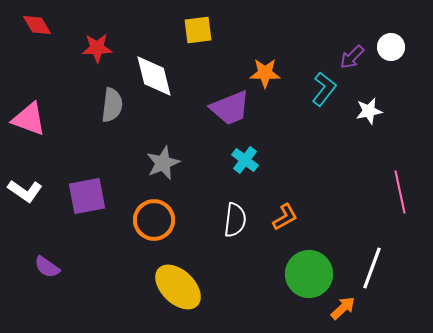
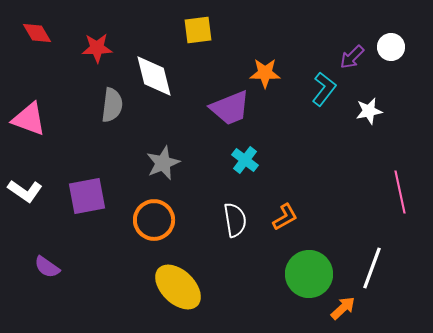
red diamond: moved 8 px down
white semicircle: rotated 16 degrees counterclockwise
